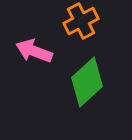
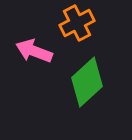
orange cross: moved 4 px left, 2 px down
